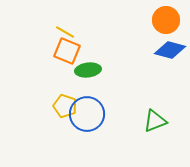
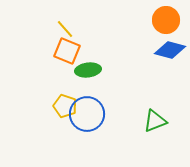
yellow line: moved 3 px up; rotated 18 degrees clockwise
